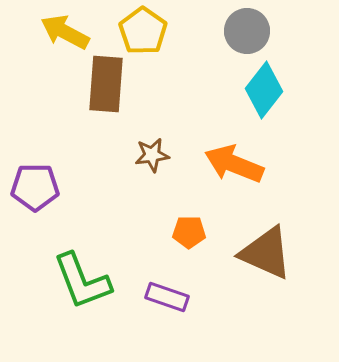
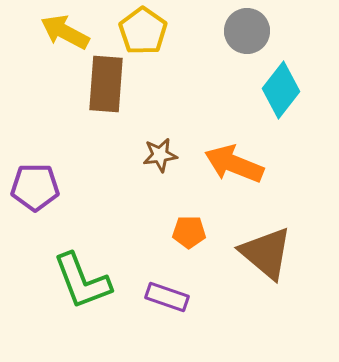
cyan diamond: moved 17 px right
brown star: moved 8 px right
brown triangle: rotated 16 degrees clockwise
